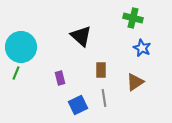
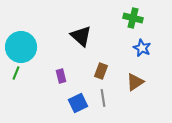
brown rectangle: moved 1 px down; rotated 21 degrees clockwise
purple rectangle: moved 1 px right, 2 px up
gray line: moved 1 px left
blue square: moved 2 px up
